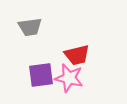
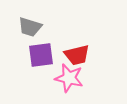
gray trapezoid: rotated 25 degrees clockwise
purple square: moved 20 px up
